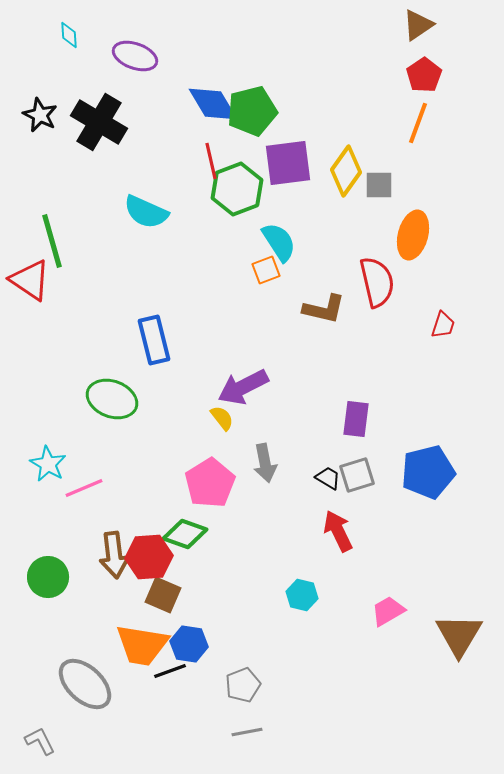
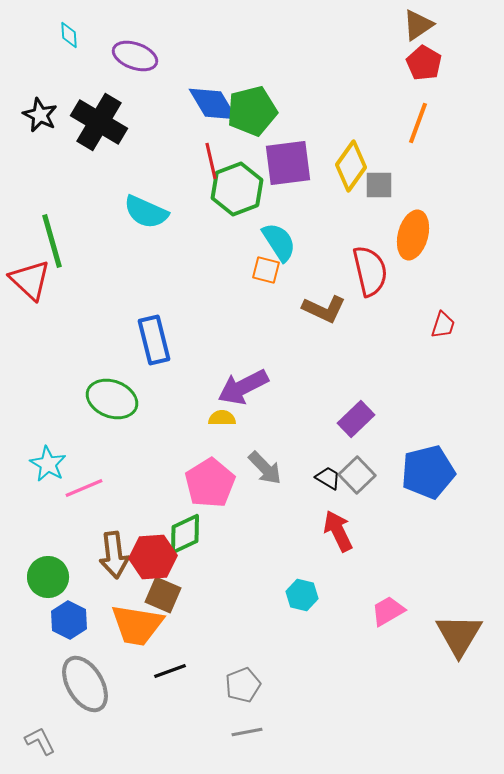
red pentagon at (424, 75): moved 12 px up; rotated 8 degrees counterclockwise
yellow diamond at (346, 171): moved 5 px right, 5 px up
orange square at (266, 270): rotated 36 degrees clockwise
red triangle at (30, 280): rotated 9 degrees clockwise
red semicircle at (377, 282): moved 7 px left, 11 px up
brown L-shape at (324, 309): rotated 12 degrees clockwise
yellow semicircle at (222, 418): rotated 52 degrees counterclockwise
purple rectangle at (356, 419): rotated 39 degrees clockwise
gray arrow at (265, 463): moved 5 px down; rotated 33 degrees counterclockwise
gray square at (357, 475): rotated 27 degrees counterclockwise
green diamond at (185, 534): rotated 45 degrees counterclockwise
red hexagon at (149, 557): moved 4 px right
blue hexagon at (189, 644): moved 120 px left, 24 px up; rotated 18 degrees clockwise
orange trapezoid at (142, 645): moved 5 px left, 20 px up
gray ellipse at (85, 684): rotated 16 degrees clockwise
